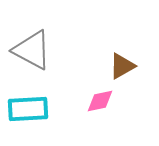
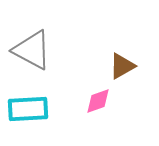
pink diamond: moved 2 px left; rotated 8 degrees counterclockwise
